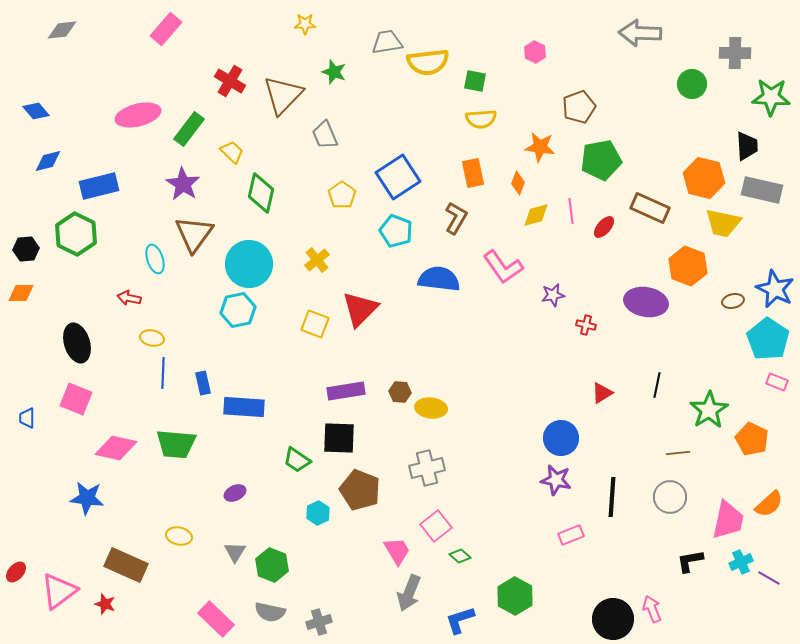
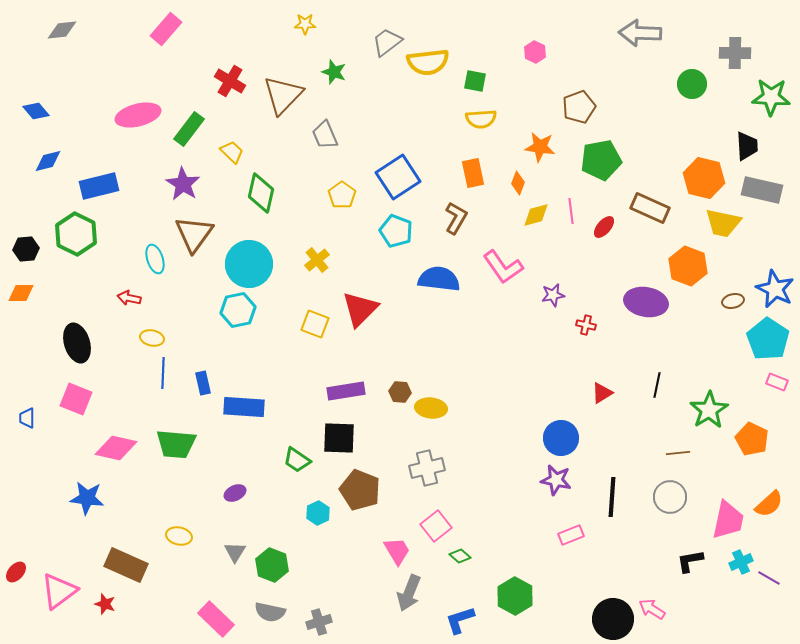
gray trapezoid at (387, 42): rotated 28 degrees counterclockwise
pink arrow at (652, 609): rotated 36 degrees counterclockwise
